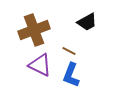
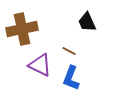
black trapezoid: rotated 95 degrees clockwise
brown cross: moved 12 px left, 1 px up; rotated 8 degrees clockwise
blue L-shape: moved 3 px down
